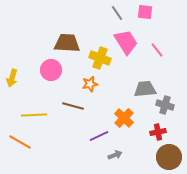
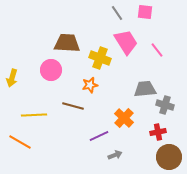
orange star: moved 1 px down
